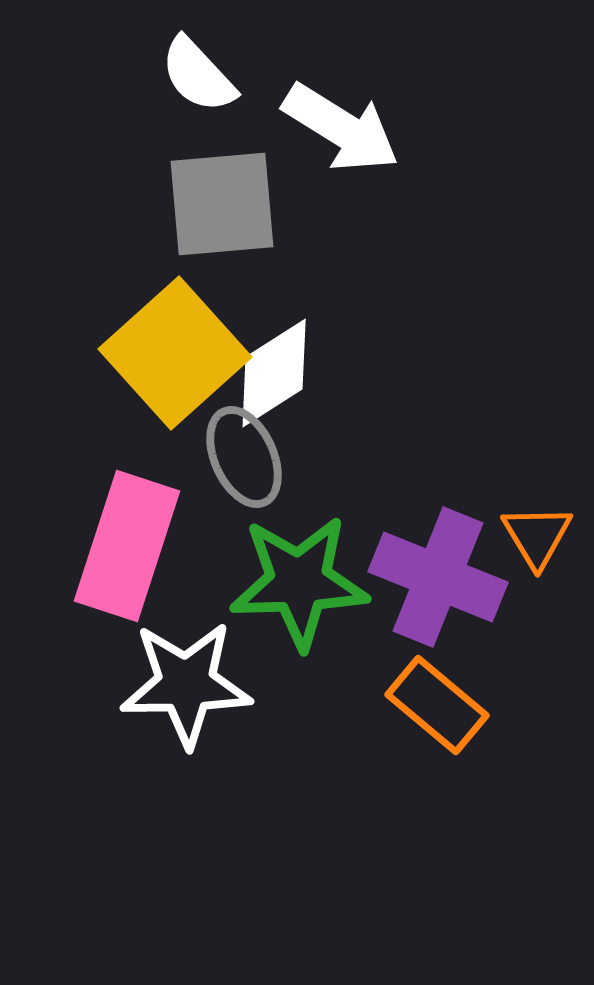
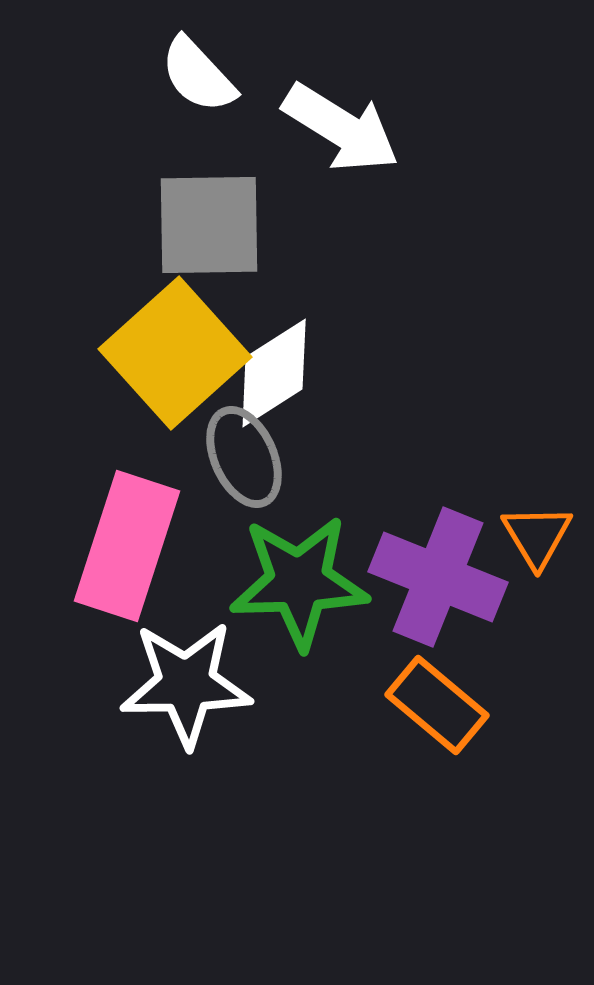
gray square: moved 13 px left, 21 px down; rotated 4 degrees clockwise
